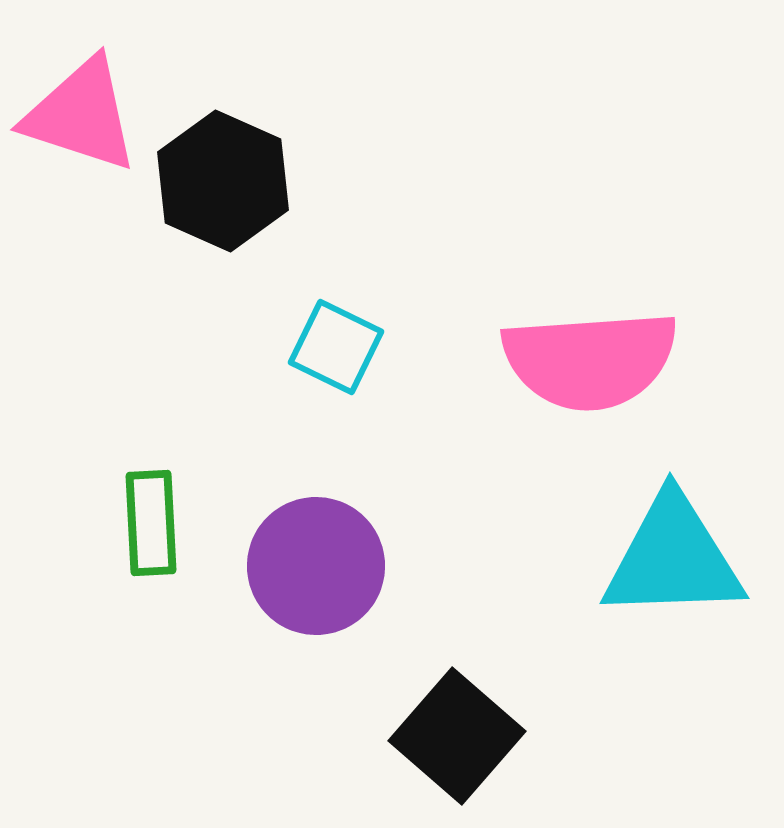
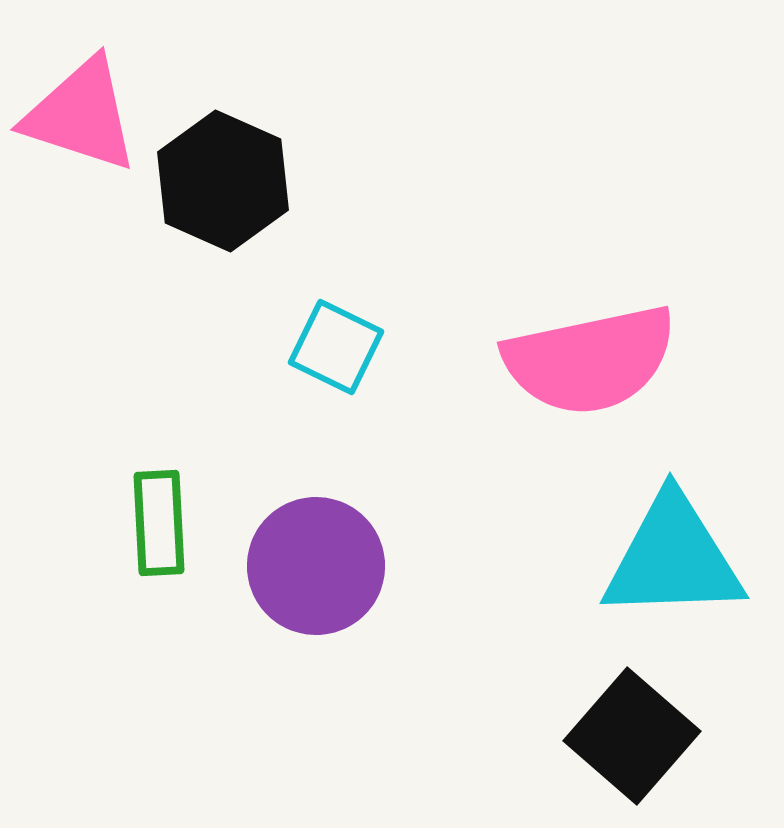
pink semicircle: rotated 8 degrees counterclockwise
green rectangle: moved 8 px right
black square: moved 175 px right
